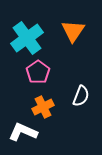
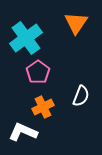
orange triangle: moved 3 px right, 8 px up
cyan cross: moved 1 px left
